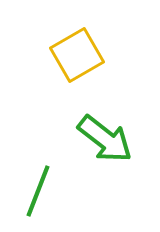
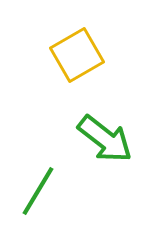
green line: rotated 10 degrees clockwise
